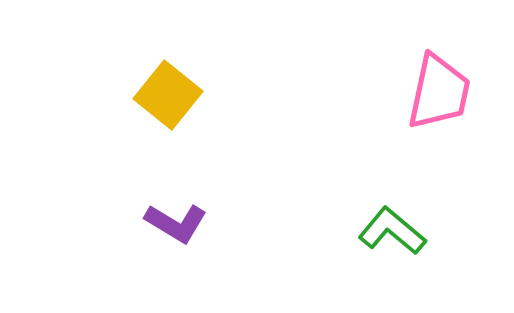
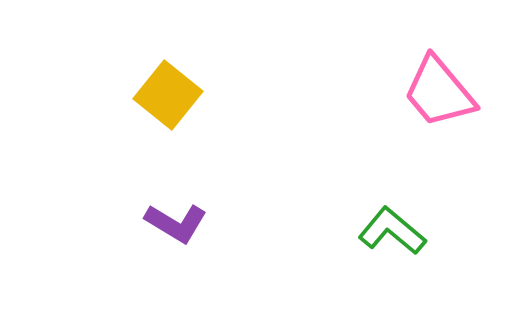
pink trapezoid: rotated 128 degrees clockwise
